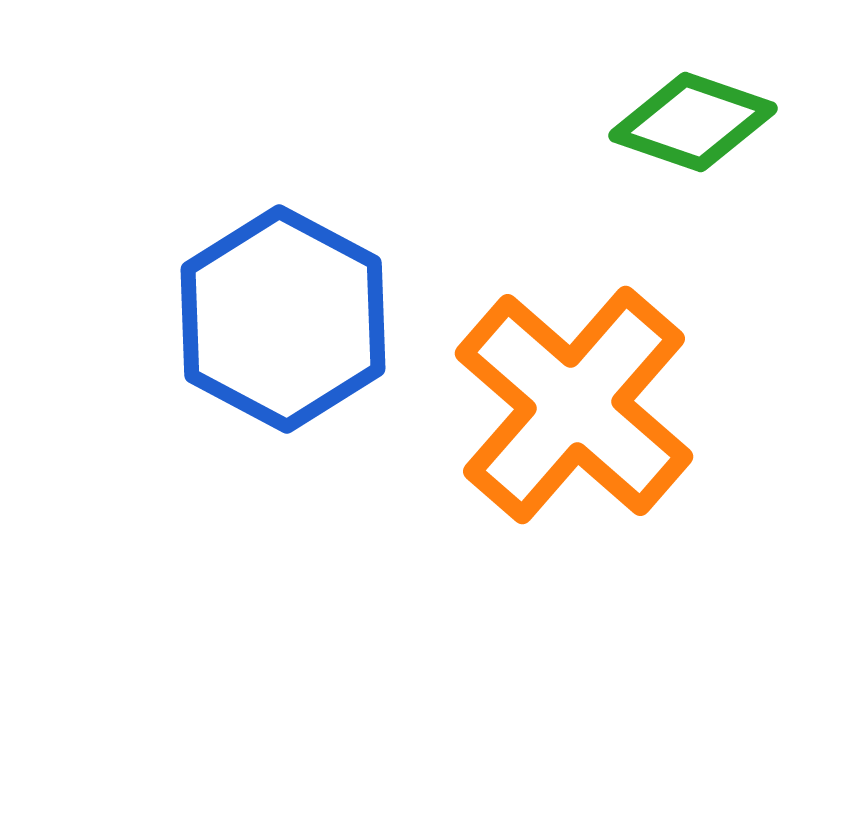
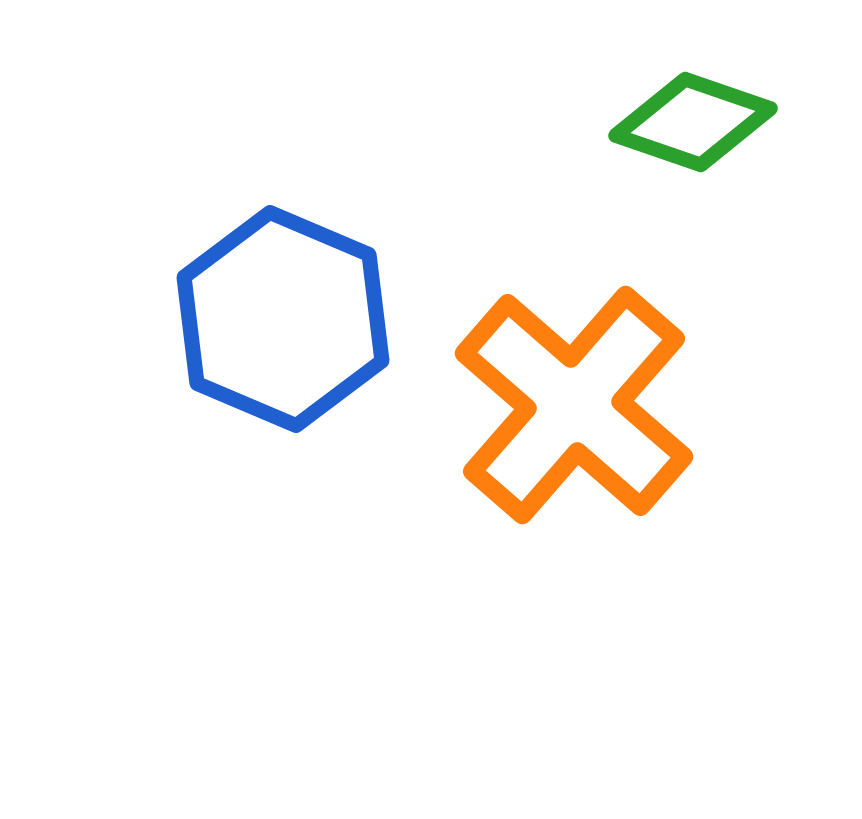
blue hexagon: rotated 5 degrees counterclockwise
